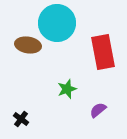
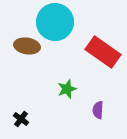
cyan circle: moved 2 px left, 1 px up
brown ellipse: moved 1 px left, 1 px down
red rectangle: rotated 44 degrees counterclockwise
purple semicircle: rotated 48 degrees counterclockwise
